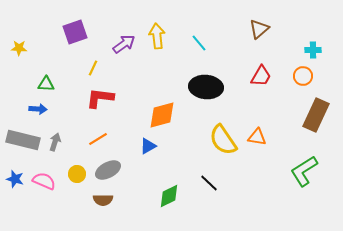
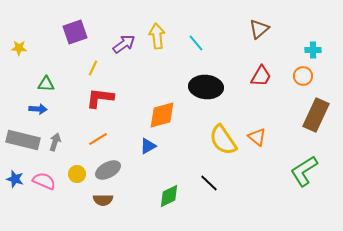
cyan line: moved 3 px left
orange triangle: rotated 30 degrees clockwise
